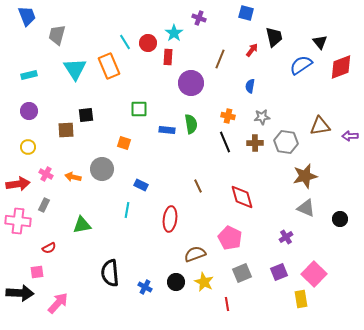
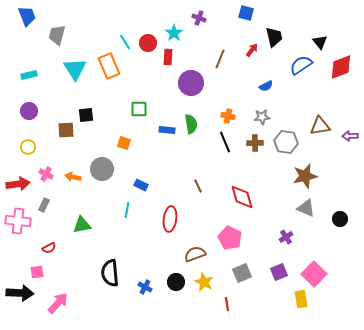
blue semicircle at (250, 86): moved 16 px right; rotated 128 degrees counterclockwise
